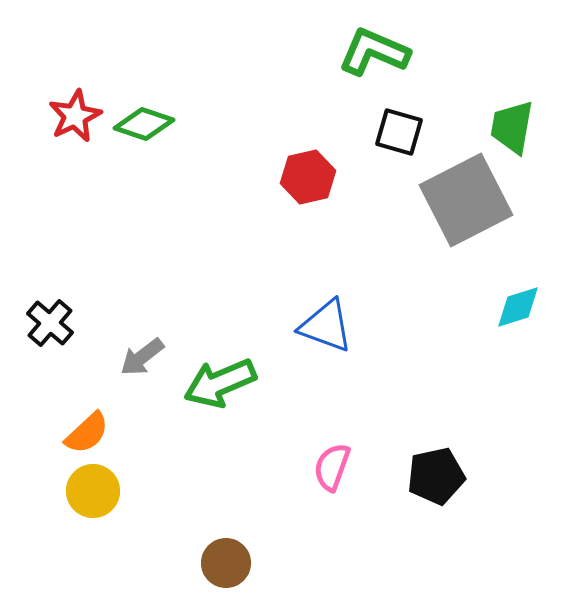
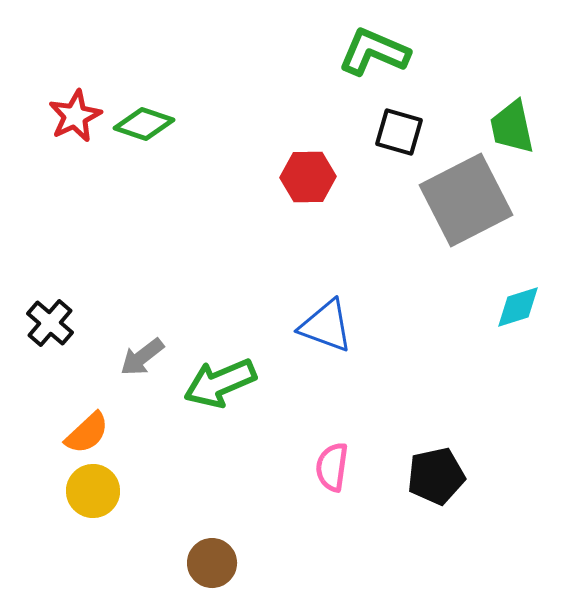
green trapezoid: rotated 22 degrees counterclockwise
red hexagon: rotated 12 degrees clockwise
pink semicircle: rotated 12 degrees counterclockwise
brown circle: moved 14 px left
